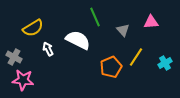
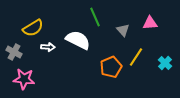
pink triangle: moved 1 px left, 1 px down
white arrow: moved 2 px up; rotated 120 degrees clockwise
gray cross: moved 5 px up
cyan cross: rotated 16 degrees counterclockwise
pink star: moved 1 px right, 1 px up
